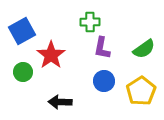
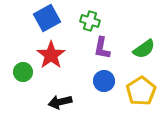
green cross: moved 1 px up; rotated 18 degrees clockwise
blue square: moved 25 px right, 13 px up
black arrow: rotated 15 degrees counterclockwise
